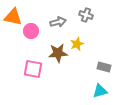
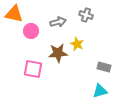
orange triangle: moved 1 px right, 3 px up
yellow star: rotated 24 degrees counterclockwise
